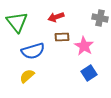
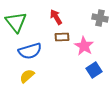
red arrow: rotated 77 degrees clockwise
green triangle: moved 1 px left
blue semicircle: moved 3 px left
blue square: moved 5 px right, 3 px up
